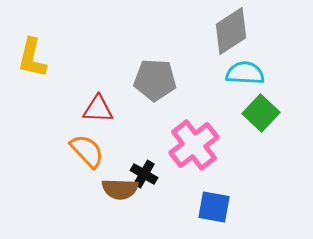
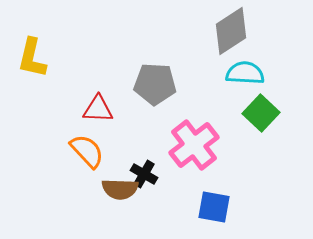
gray pentagon: moved 4 px down
